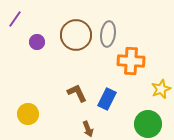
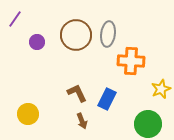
brown arrow: moved 6 px left, 8 px up
